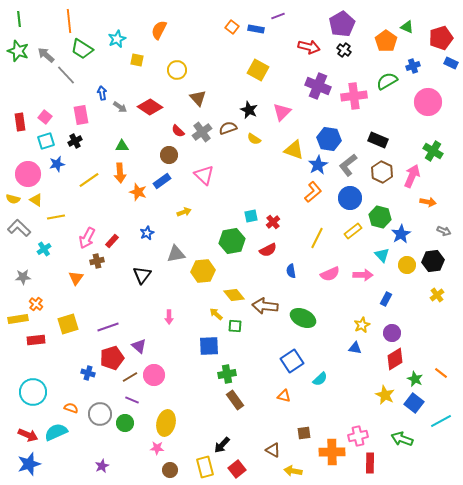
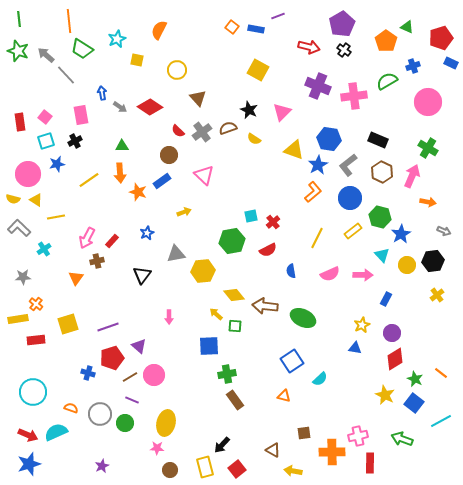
green cross at (433, 151): moved 5 px left, 3 px up
